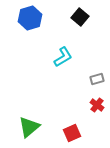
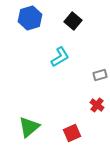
black square: moved 7 px left, 4 px down
cyan L-shape: moved 3 px left
gray rectangle: moved 3 px right, 4 px up
